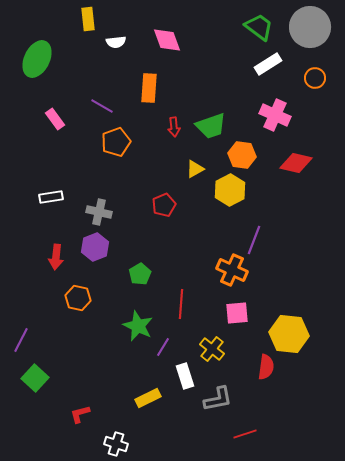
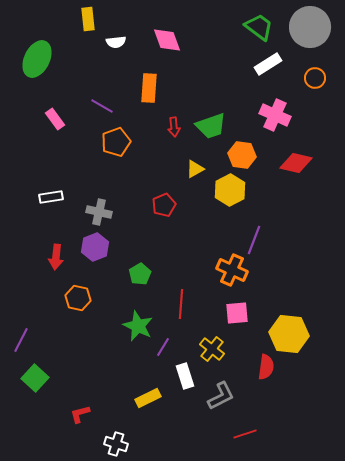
gray L-shape at (218, 399): moved 3 px right, 3 px up; rotated 16 degrees counterclockwise
